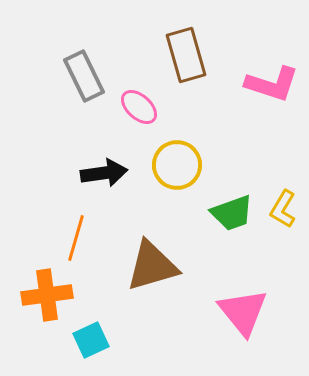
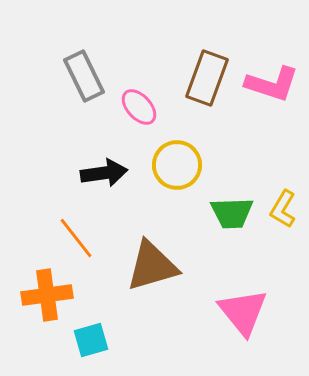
brown rectangle: moved 21 px right, 23 px down; rotated 36 degrees clockwise
pink ellipse: rotated 6 degrees clockwise
green trapezoid: rotated 18 degrees clockwise
orange line: rotated 54 degrees counterclockwise
cyan square: rotated 9 degrees clockwise
